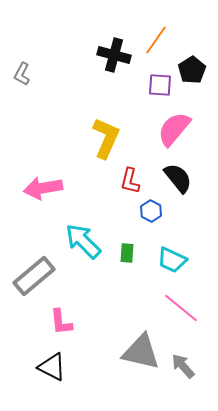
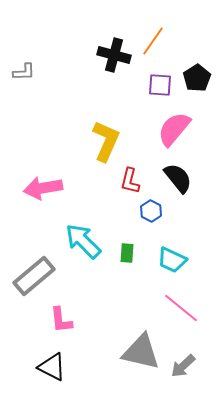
orange line: moved 3 px left, 1 px down
black pentagon: moved 5 px right, 8 px down
gray L-shape: moved 2 px right, 2 px up; rotated 120 degrees counterclockwise
yellow L-shape: moved 3 px down
pink L-shape: moved 2 px up
gray arrow: rotated 92 degrees counterclockwise
